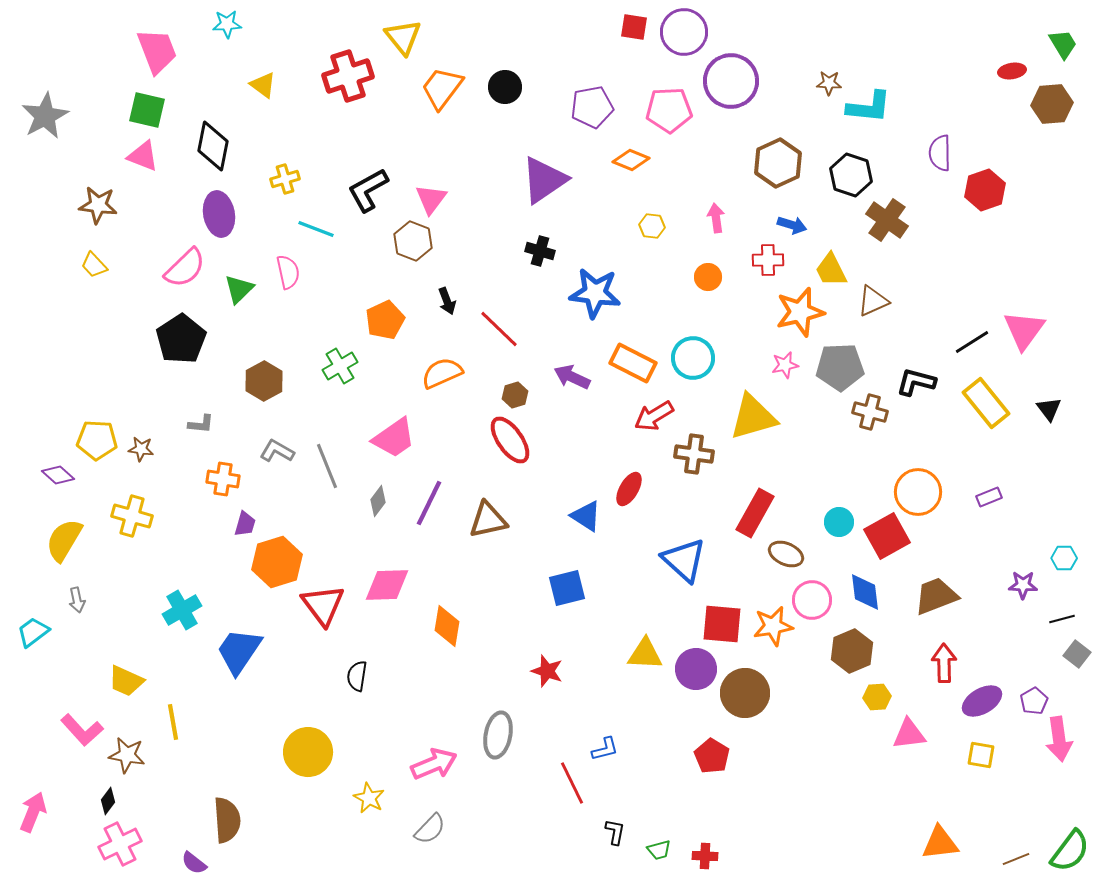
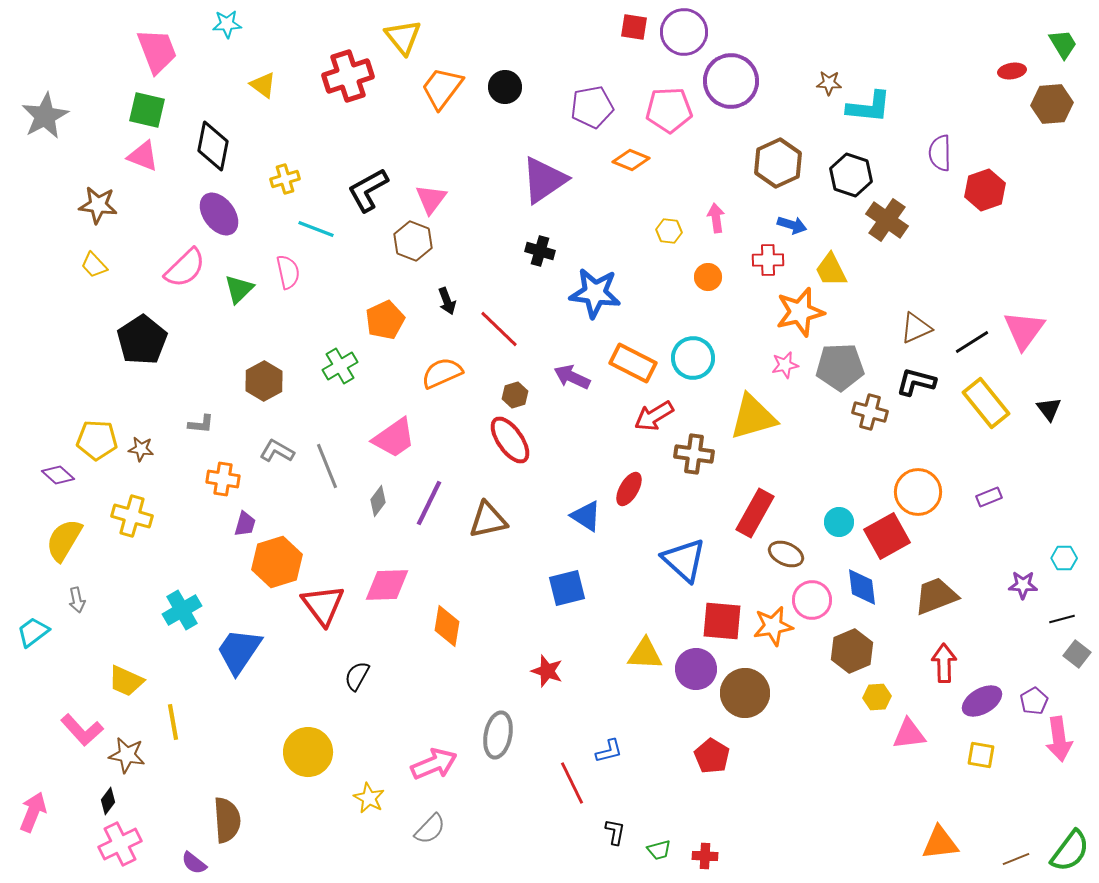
purple ellipse at (219, 214): rotated 27 degrees counterclockwise
yellow hexagon at (652, 226): moved 17 px right, 5 px down
brown triangle at (873, 301): moved 43 px right, 27 px down
black pentagon at (181, 339): moved 39 px left, 1 px down
blue diamond at (865, 592): moved 3 px left, 5 px up
red square at (722, 624): moved 3 px up
black semicircle at (357, 676): rotated 20 degrees clockwise
blue L-shape at (605, 749): moved 4 px right, 2 px down
